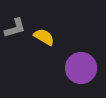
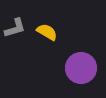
yellow semicircle: moved 3 px right, 5 px up
